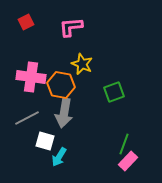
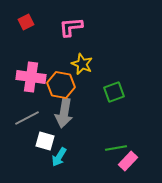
green line: moved 8 px left, 4 px down; rotated 60 degrees clockwise
